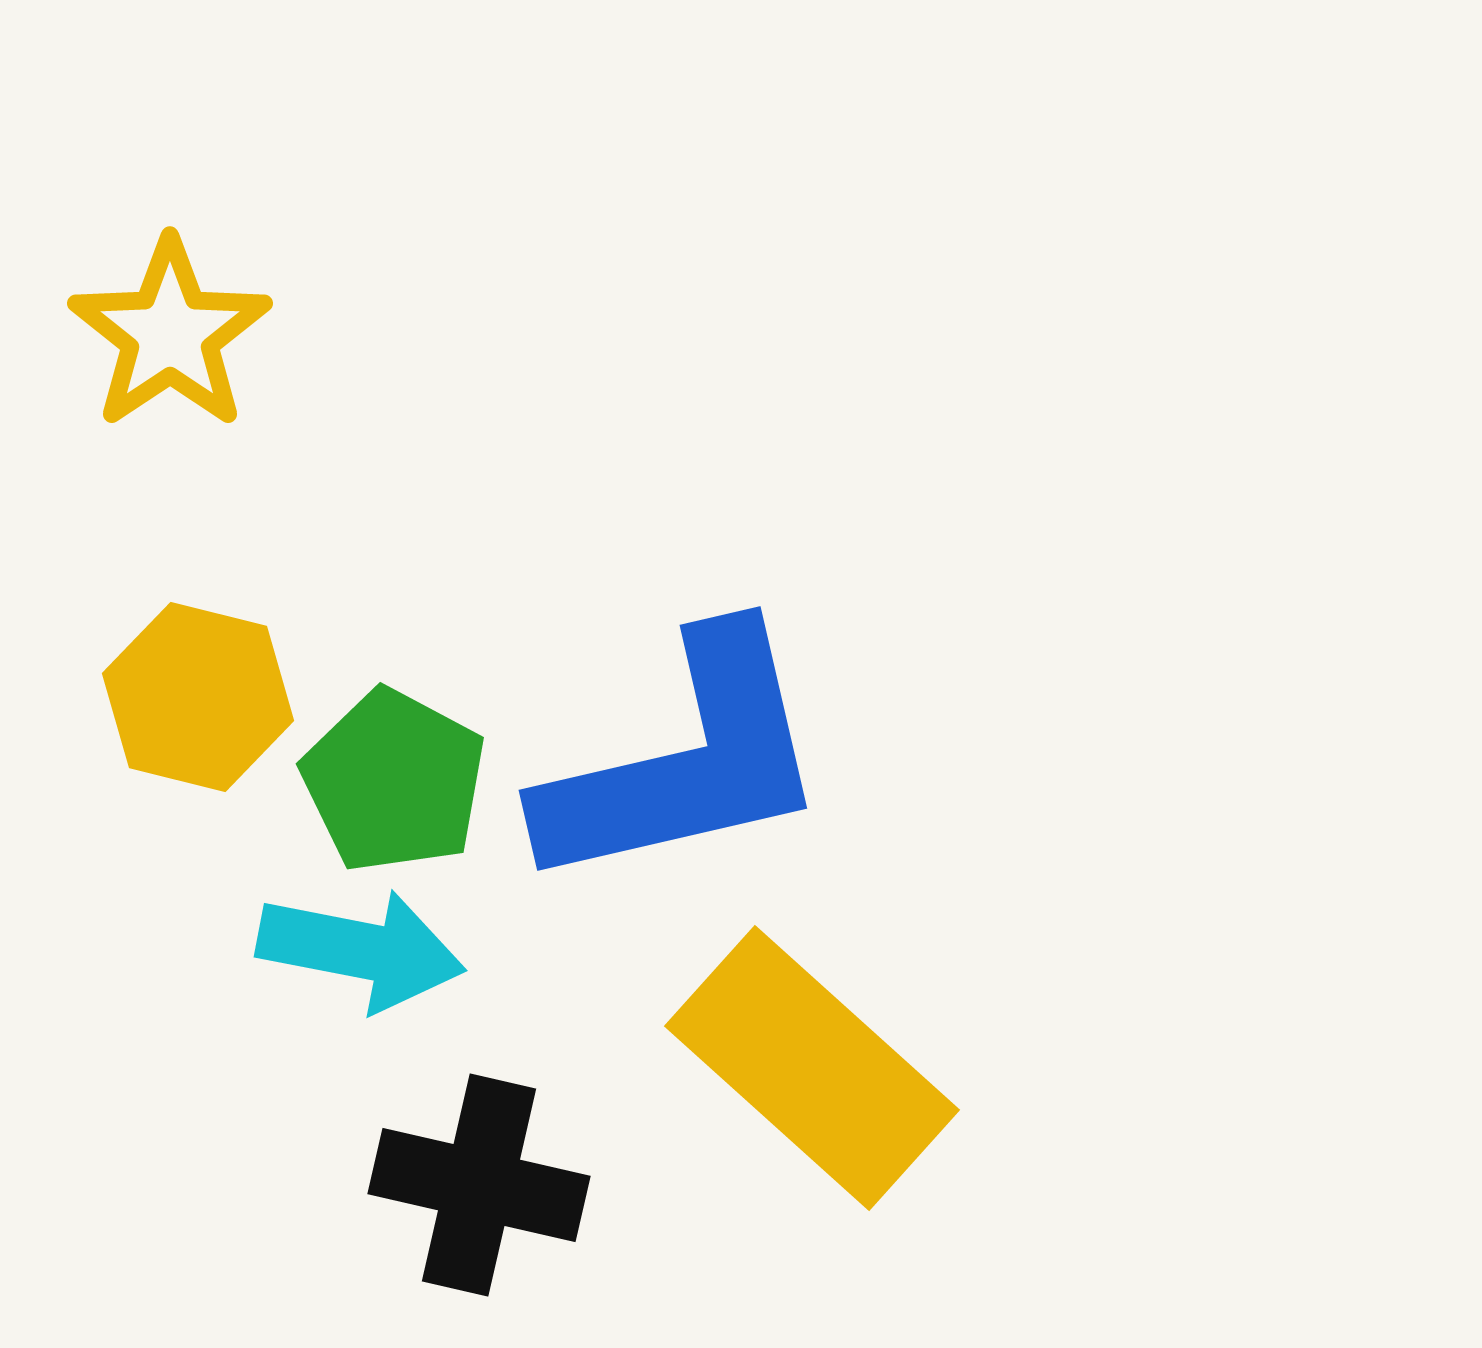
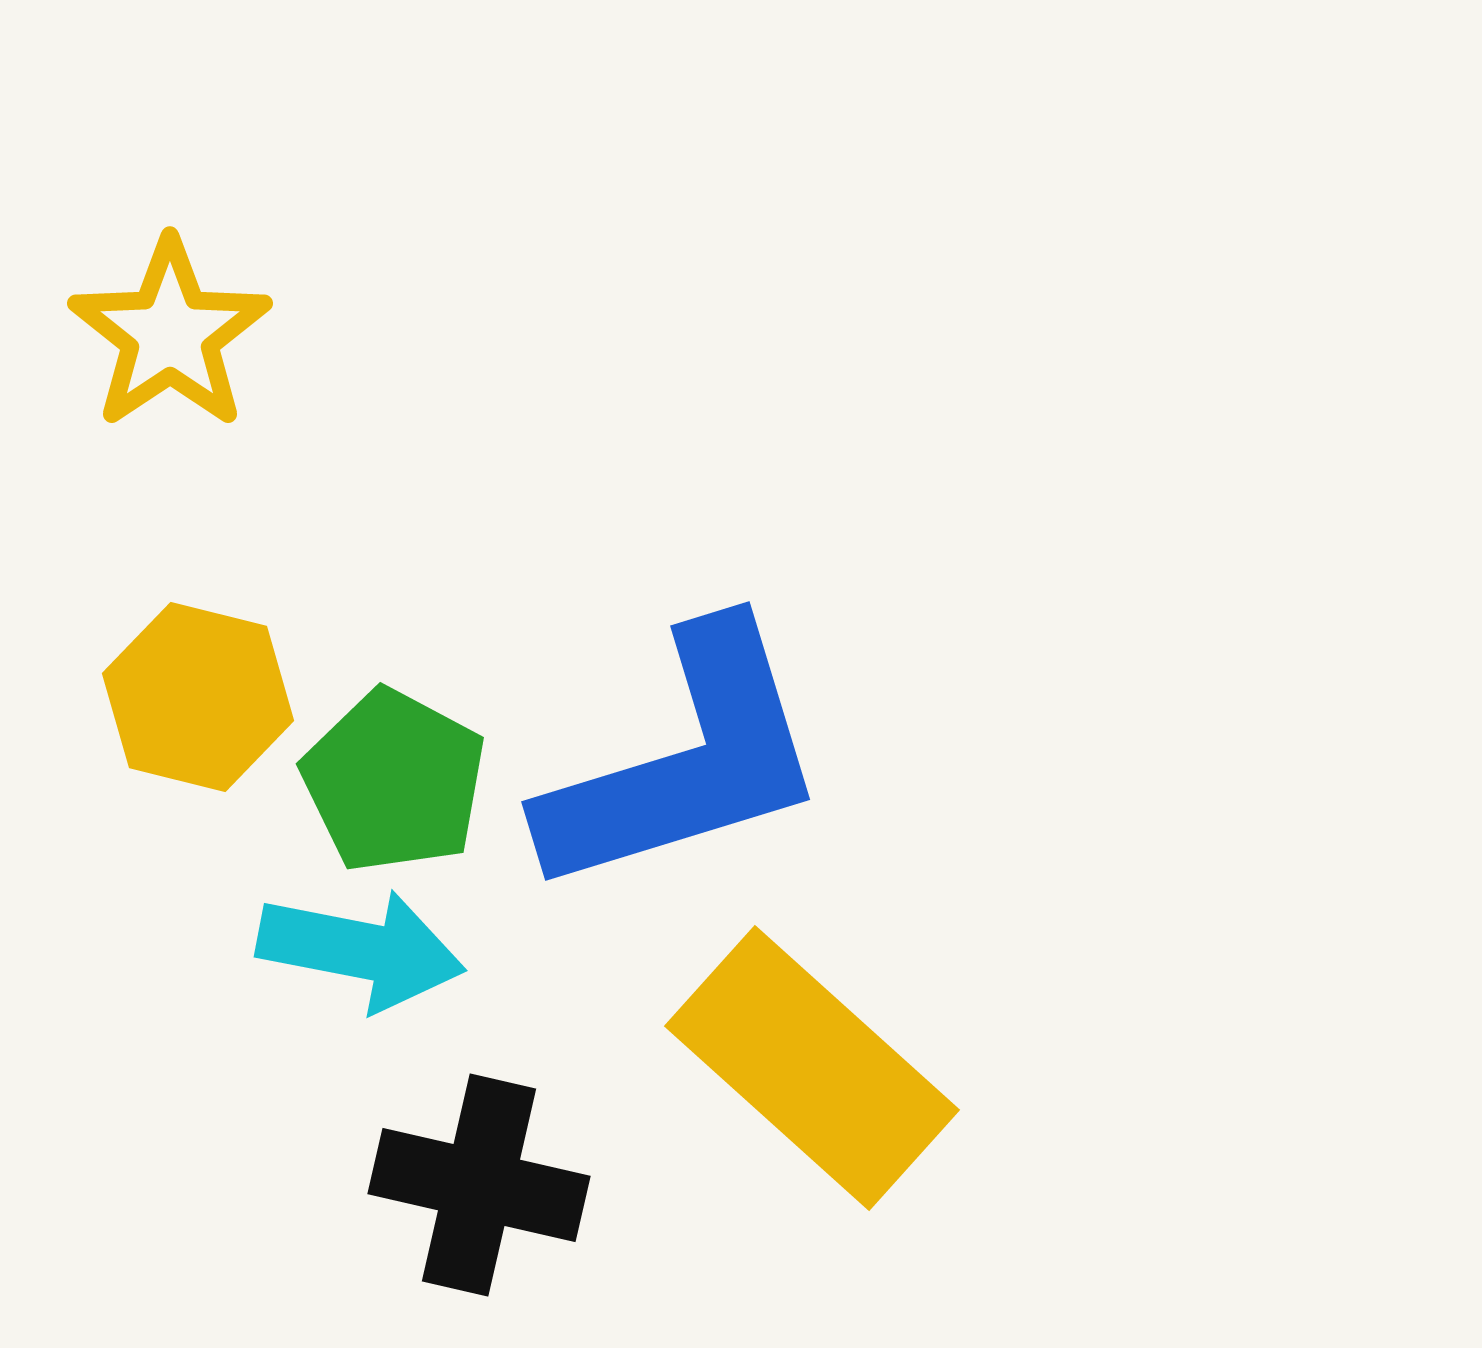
blue L-shape: rotated 4 degrees counterclockwise
